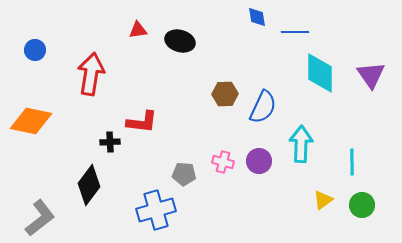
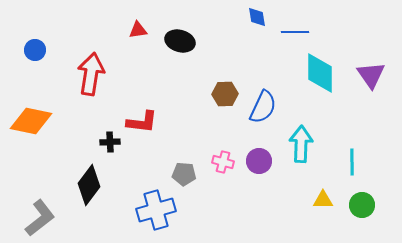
yellow triangle: rotated 35 degrees clockwise
